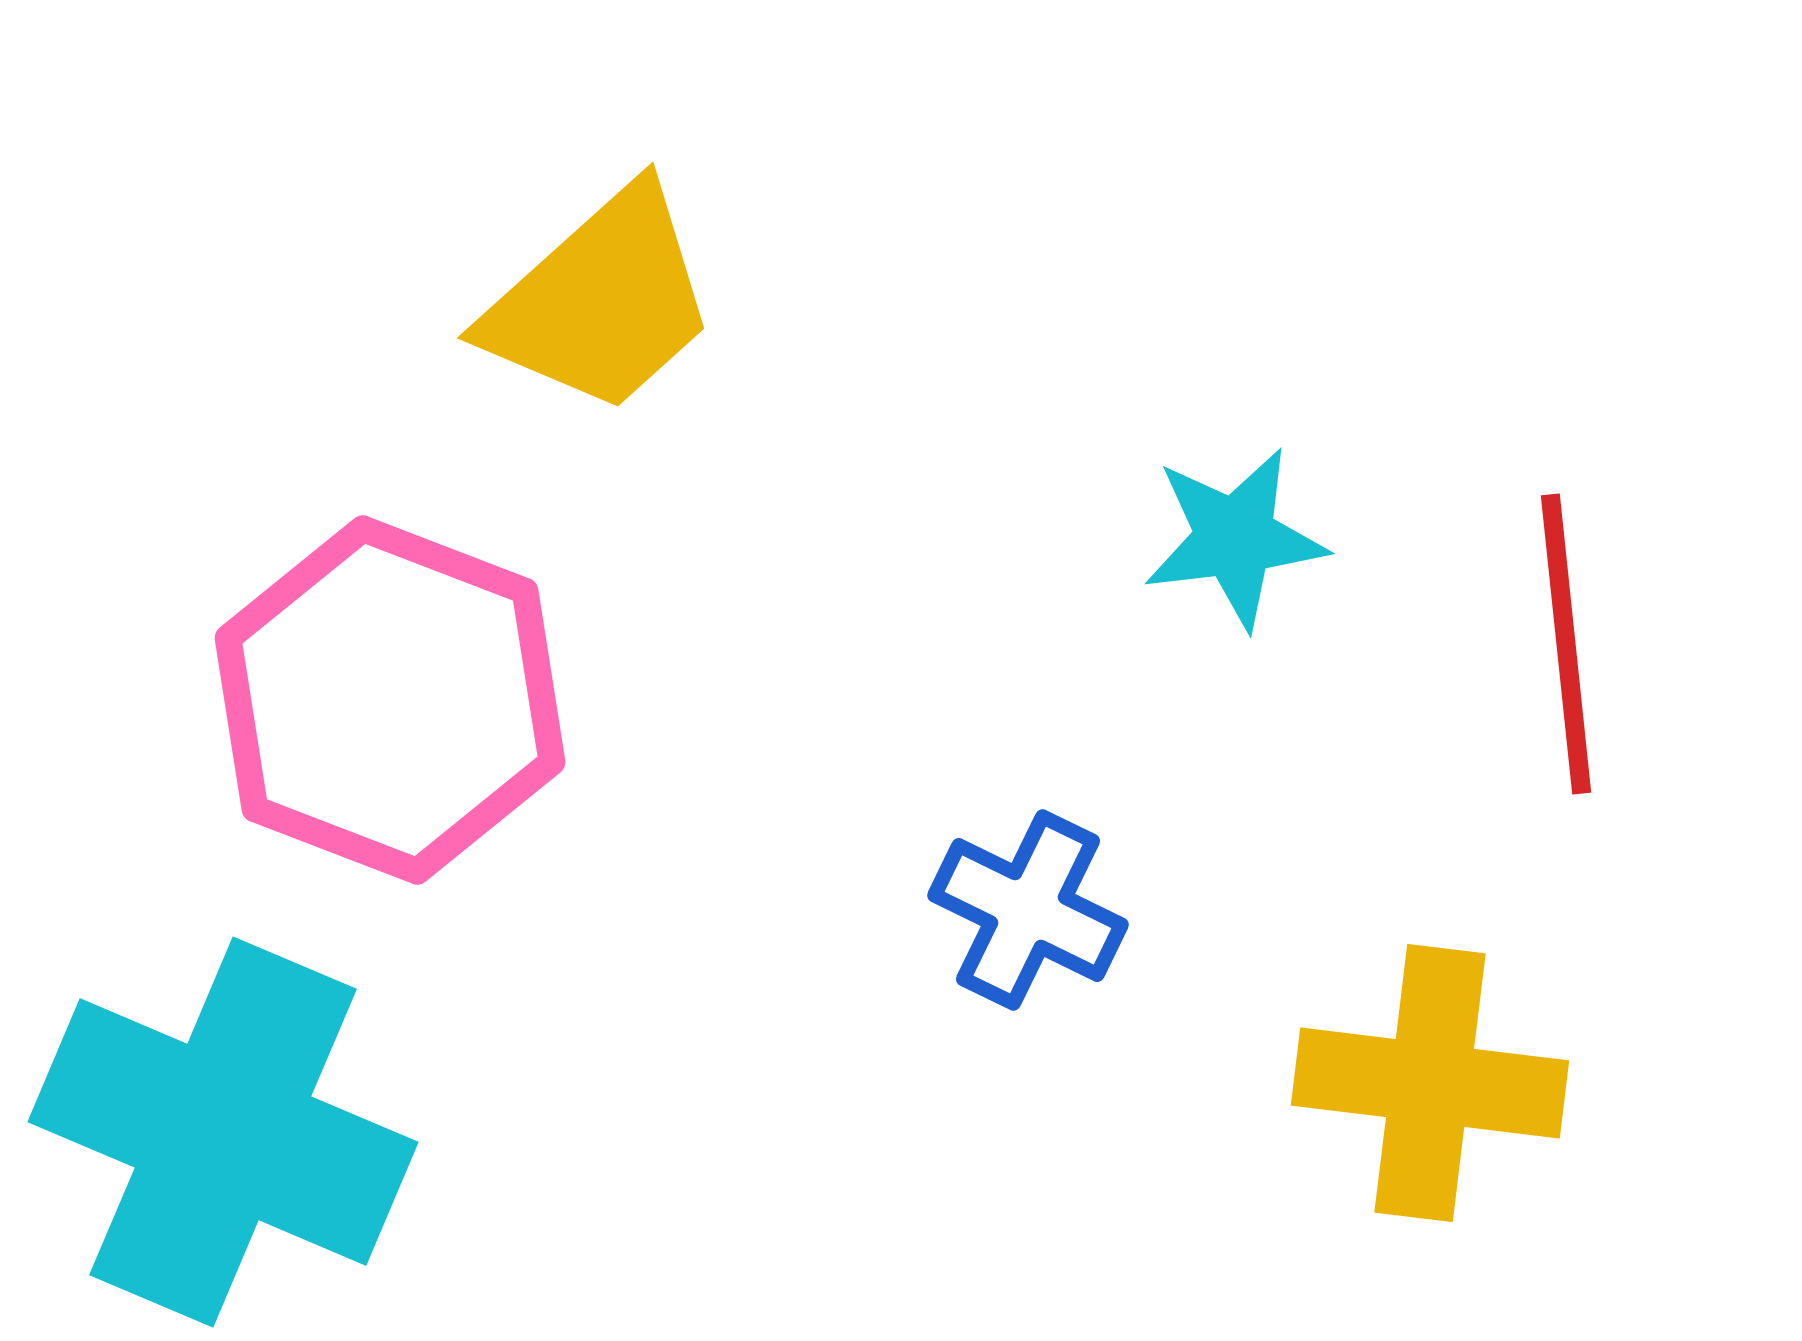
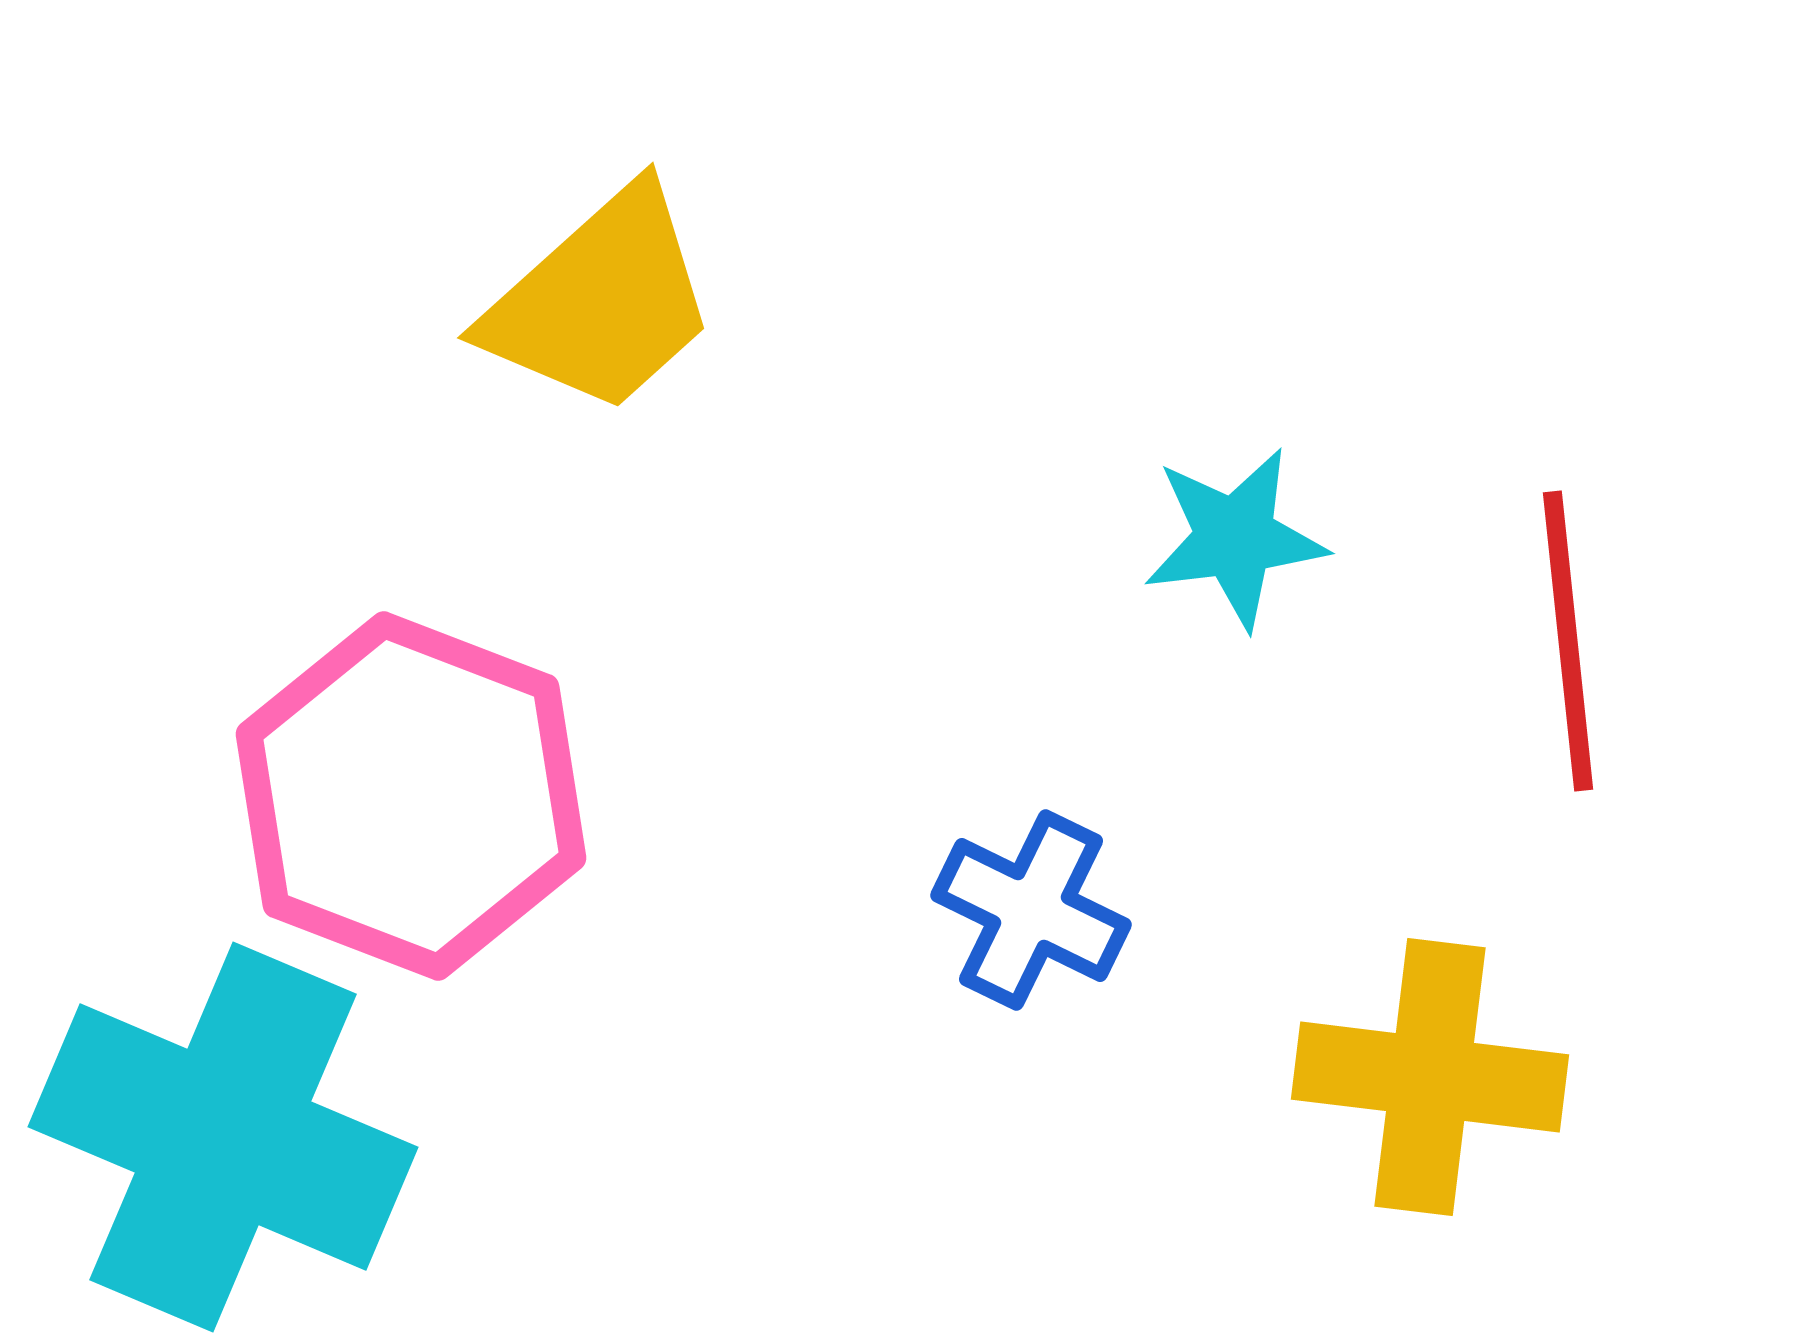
red line: moved 2 px right, 3 px up
pink hexagon: moved 21 px right, 96 px down
blue cross: moved 3 px right
yellow cross: moved 6 px up
cyan cross: moved 5 px down
